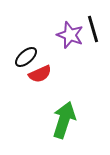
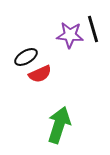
purple star: rotated 16 degrees counterclockwise
black ellipse: rotated 10 degrees clockwise
green arrow: moved 5 px left, 5 px down
